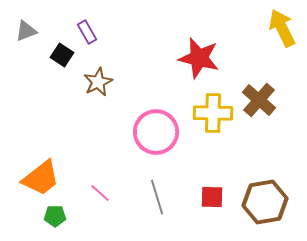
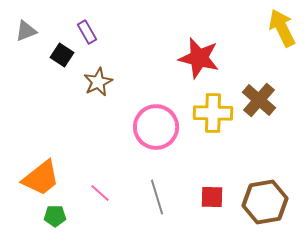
pink circle: moved 5 px up
